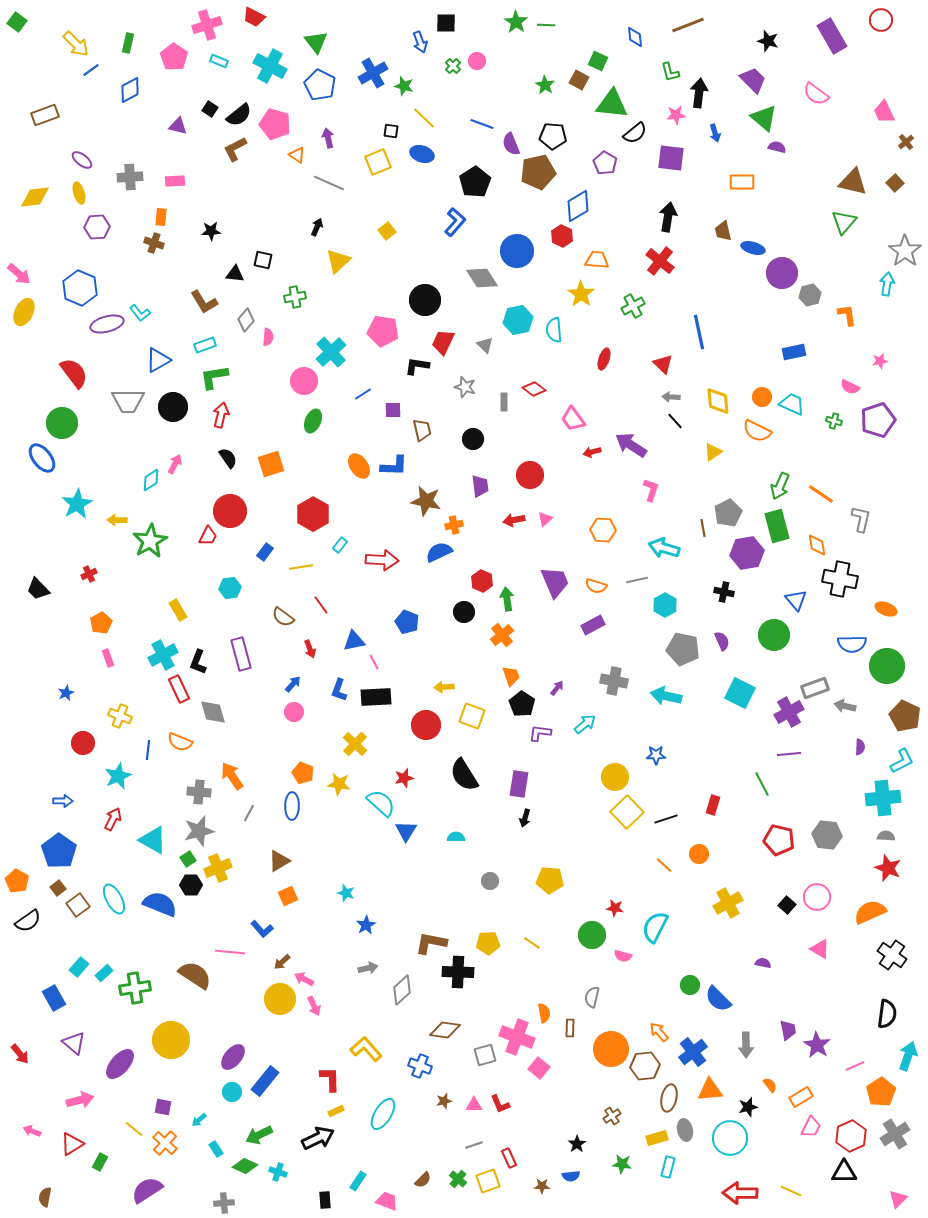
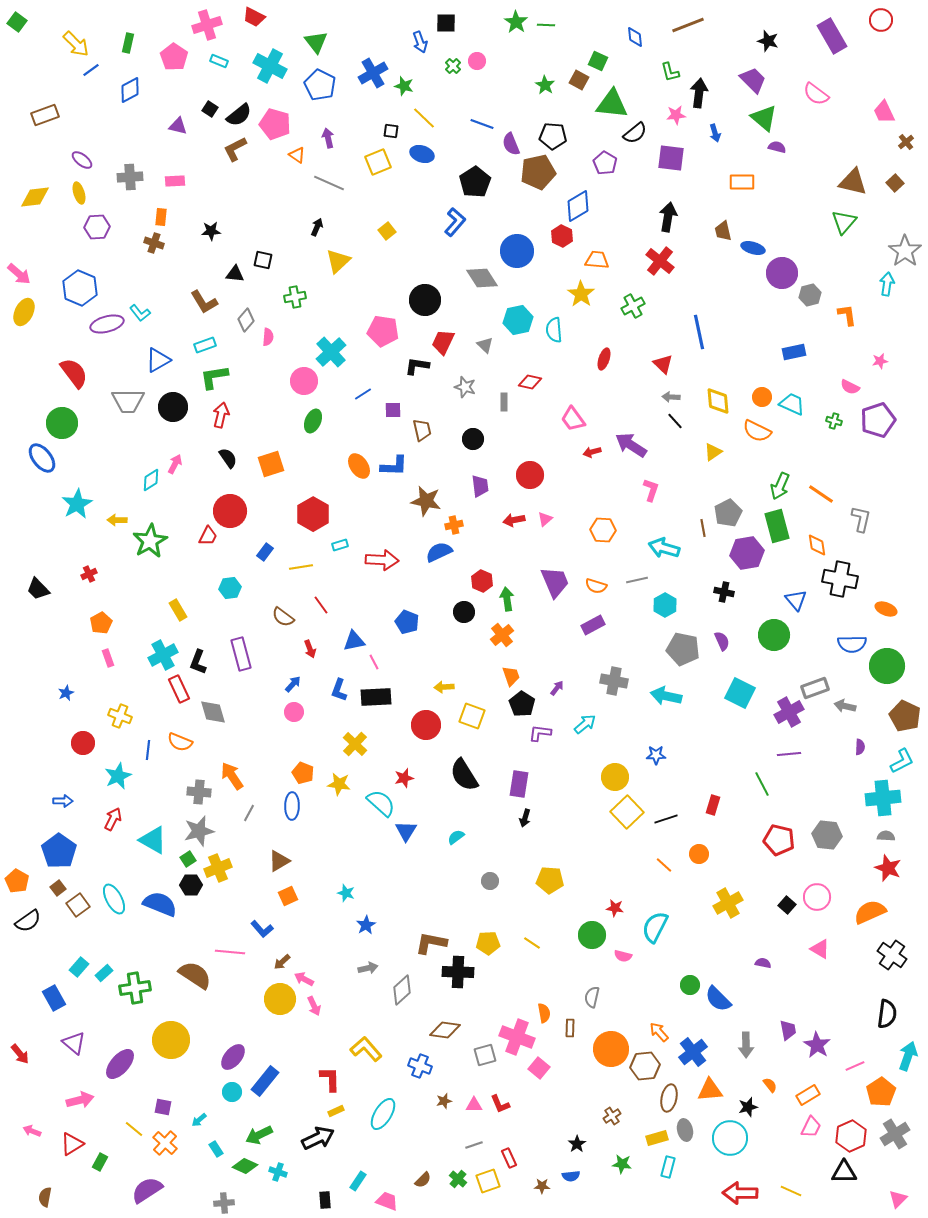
red diamond at (534, 389): moved 4 px left, 7 px up; rotated 25 degrees counterclockwise
cyan rectangle at (340, 545): rotated 35 degrees clockwise
cyan semicircle at (456, 837): rotated 36 degrees counterclockwise
orange rectangle at (801, 1097): moved 7 px right, 2 px up
